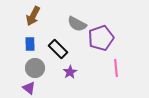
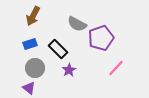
blue rectangle: rotated 72 degrees clockwise
pink line: rotated 48 degrees clockwise
purple star: moved 1 px left, 2 px up
